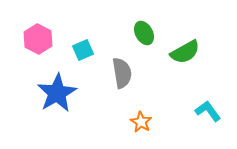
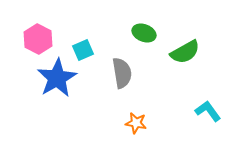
green ellipse: rotated 40 degrees counterclockwise
blue star: moved 15 px up
orange star: moved 5 px left, 1 px down; rotated 20 degrees counterclockwise
